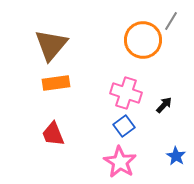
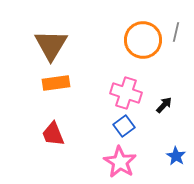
gray line: moved 5 px right, 11 px down; rotated 18 degrees counterclockwise
brown triangle: rotated 9 degrees counterclockwise
